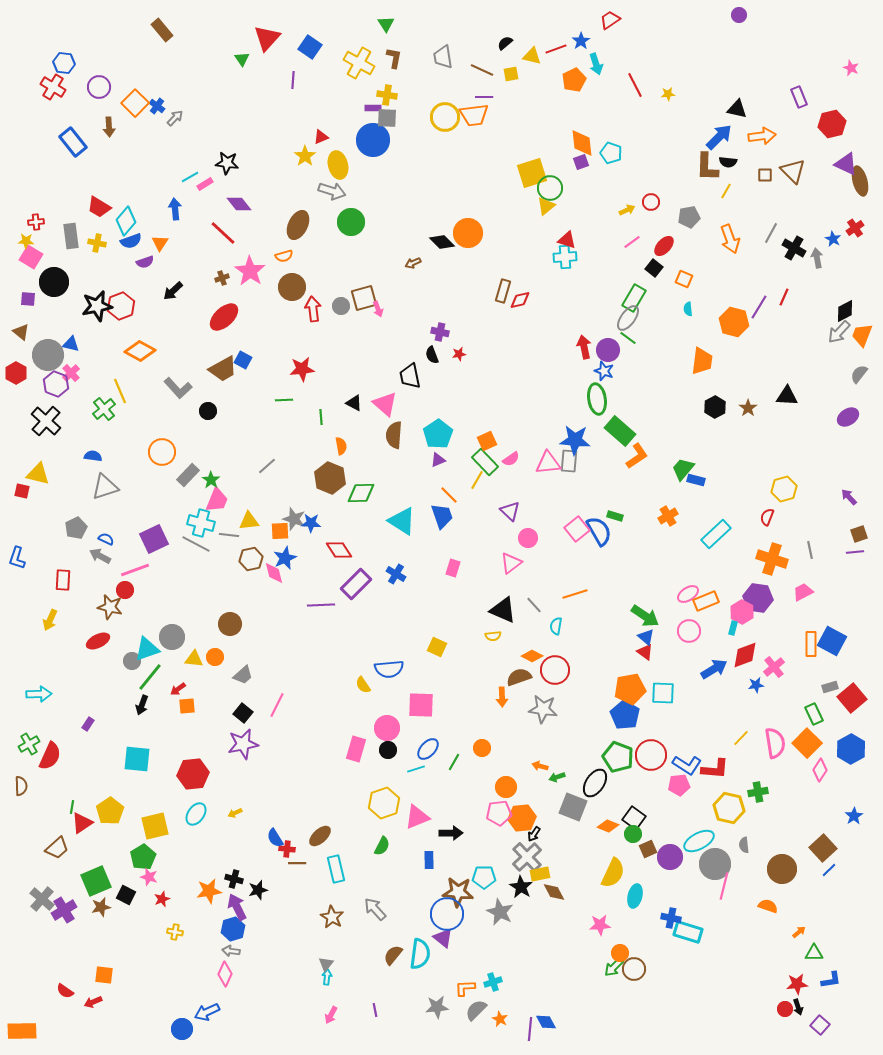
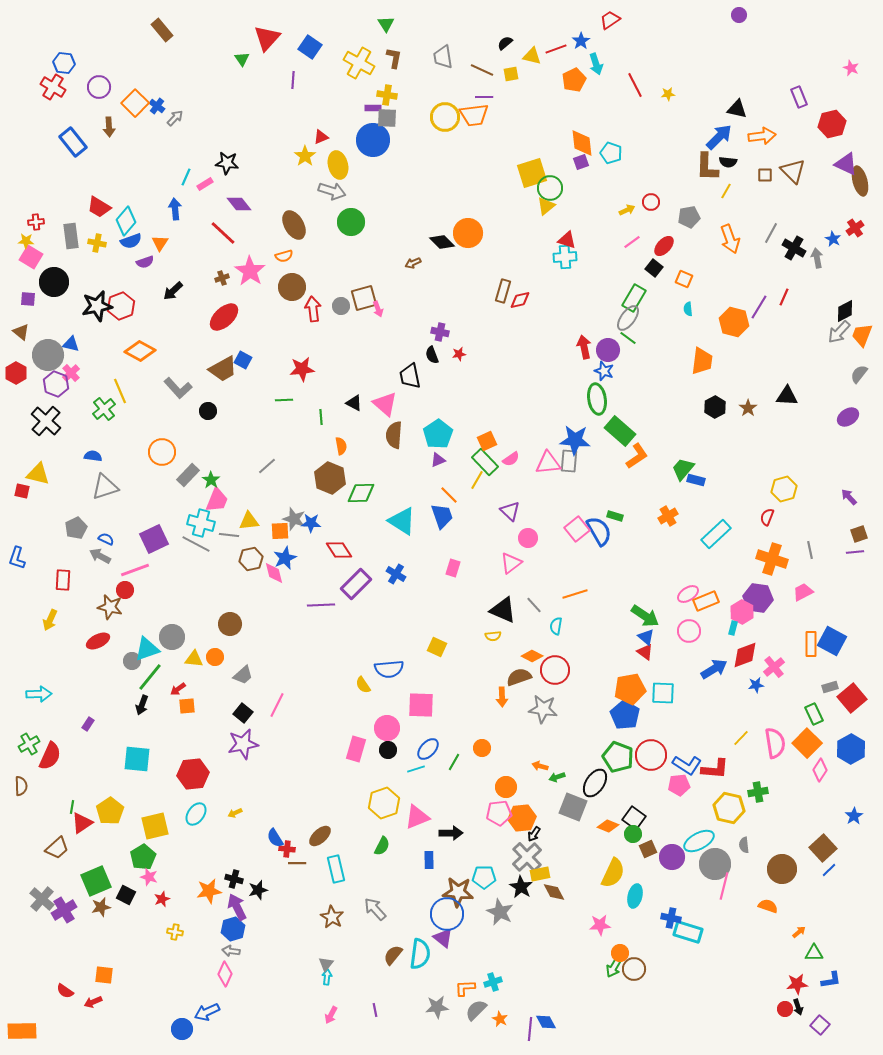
cyan line at (190, 177): moved 4 px left; rotated 36 degrees counterclockwise
brown ellipse at (298, 225): moved 4 px left; rotated 56 degrees counterclockwise
purple circle at (670, 857): moved 2 px right
green arrow at (614, 967): rotated 15 degrees counterclockwise
